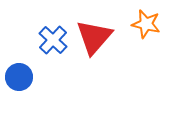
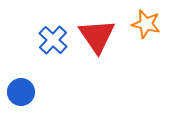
red triangle: moved 3 px right, 1 px up; rotated 15 degrees counterclockwise
blue circle: moved 2 px right, 15 px down
